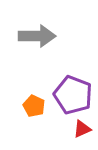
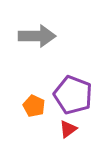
red triangle: moved 14 px left; rotated 12 degrees counterclockwise
